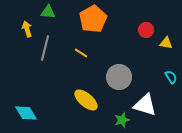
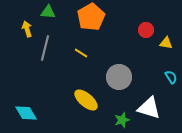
orange pentagon: moved 2 px left, 2 px up
white triangle: moved 4 px right, 3 px down
